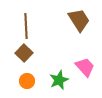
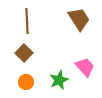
brown trapezoid: moved 1 px up
brown line: moved 1 px right, 5 px up
orange circle: moved 1 px left, 1 px down
